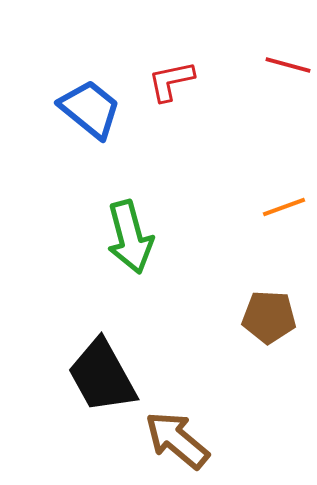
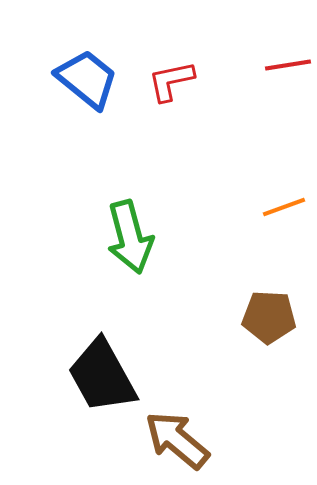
red line: rotated 24 degrees counterclockwise
blue trapezoid: moved 3 px left, 30 px up
